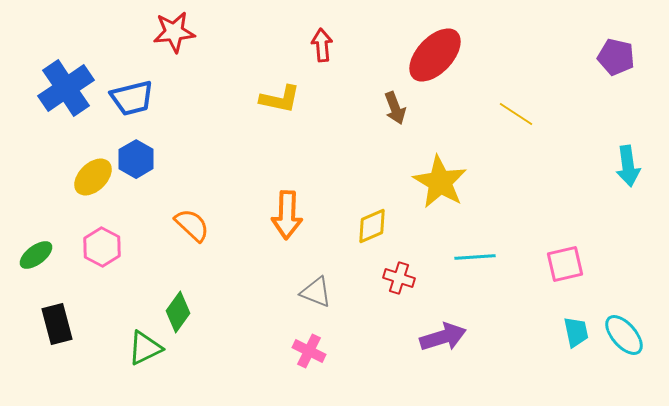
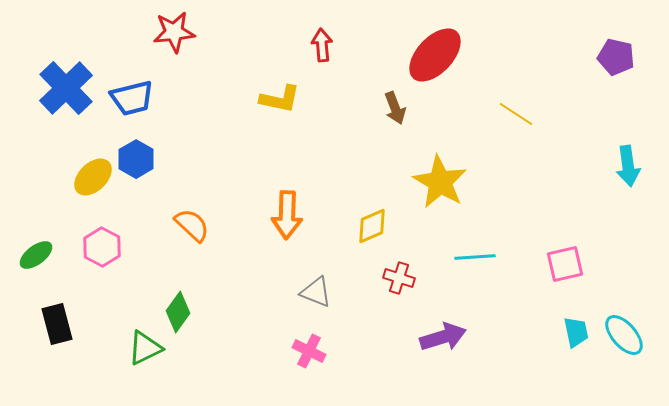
blue cross: rotated 10 degrees counterclockwise
